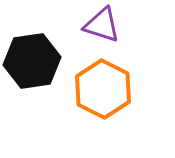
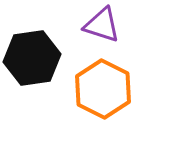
black hexagon: moved 3 px up
